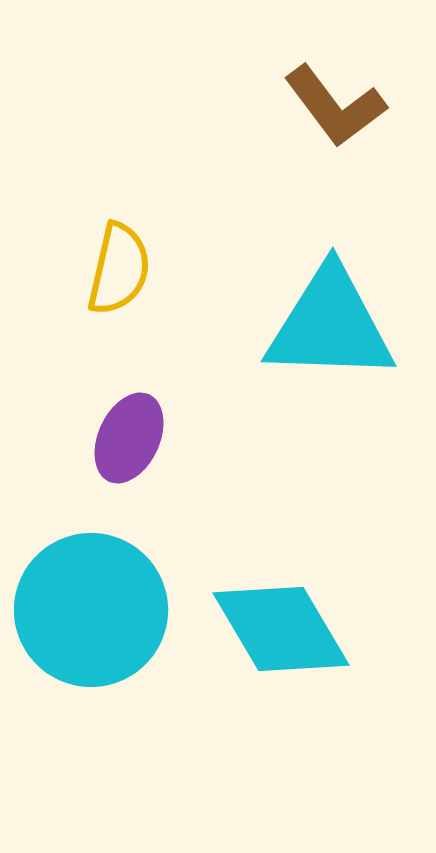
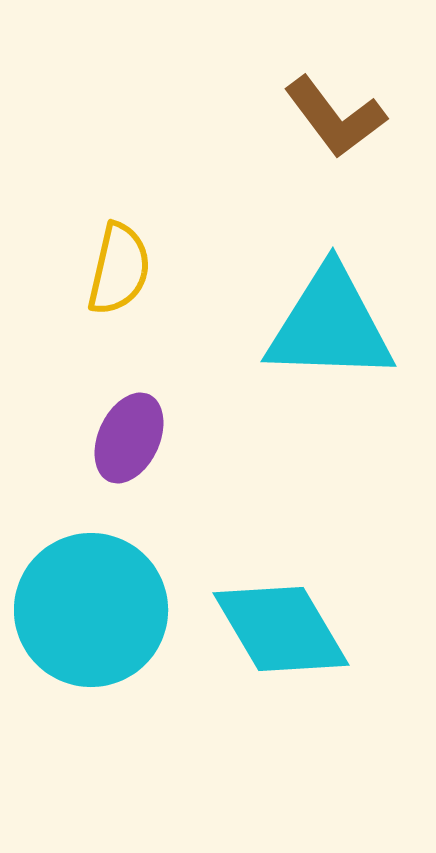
brown L-shape: moved 11 px down
